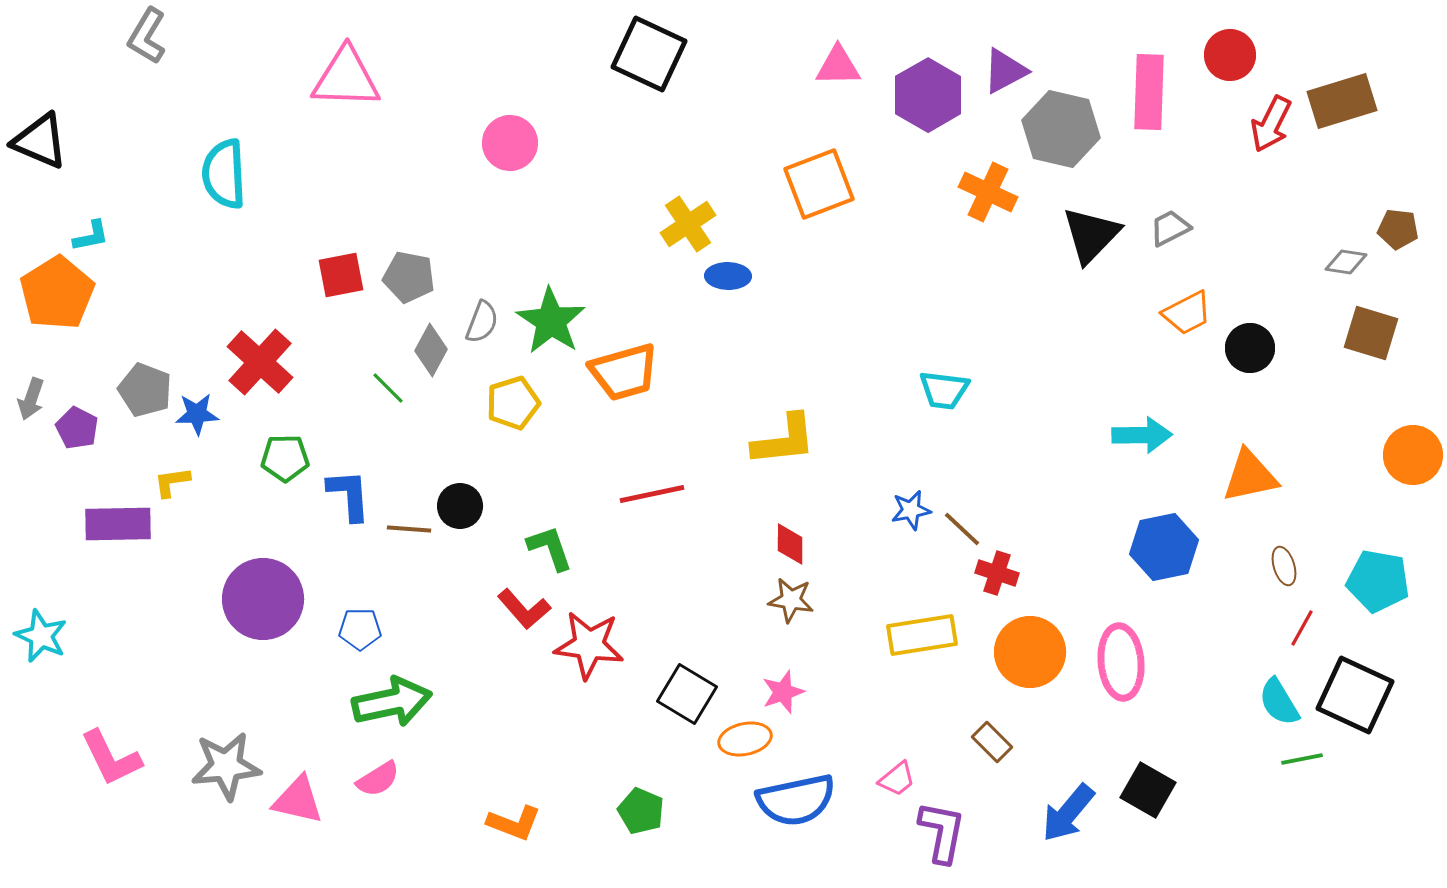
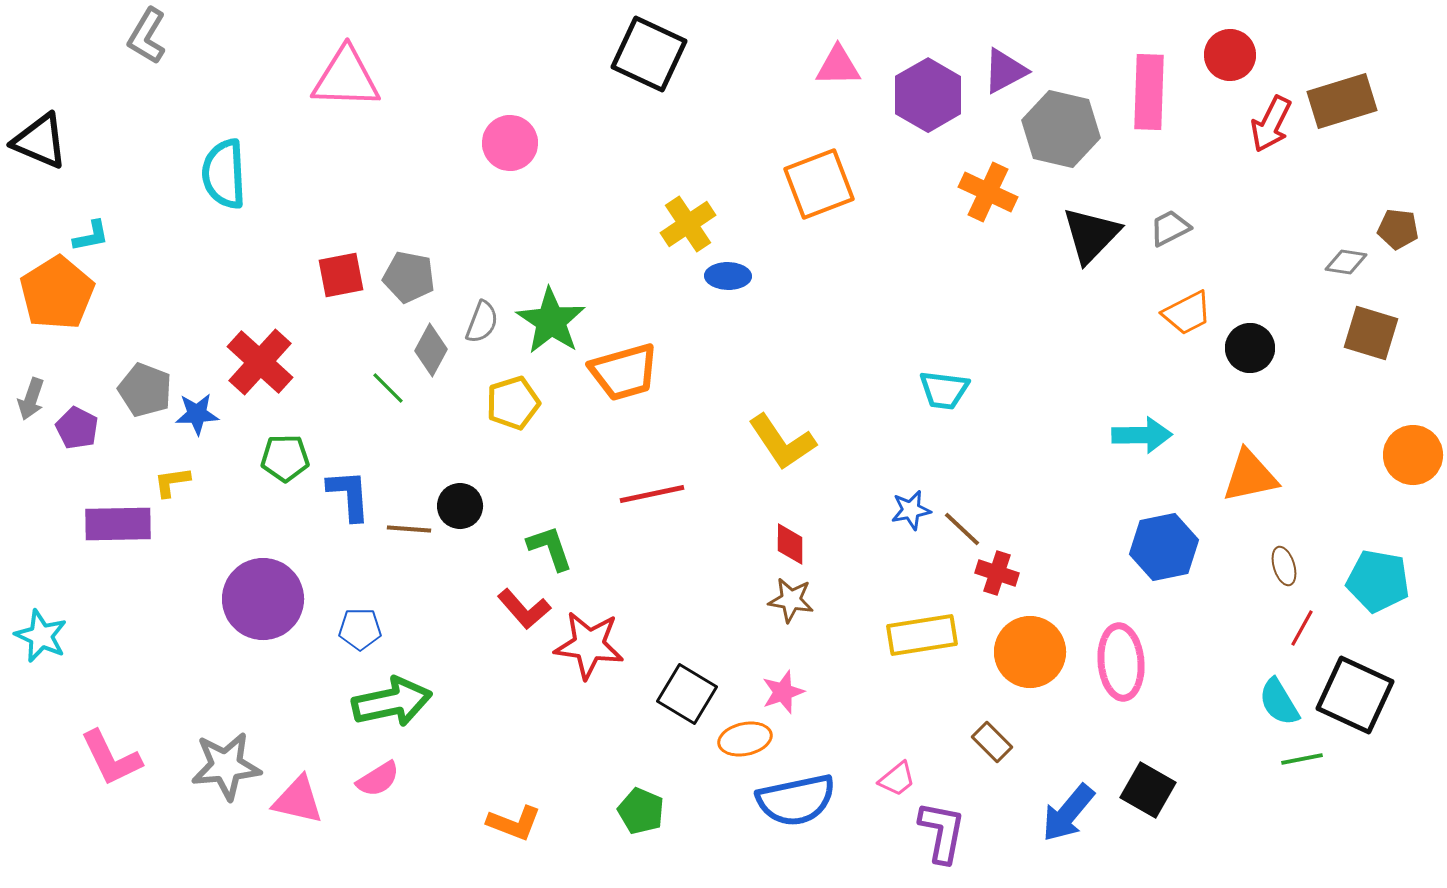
yellow L-shape at (784, 440): moved 2 px left, 2 px down; rotated 62 degrees clockwise
